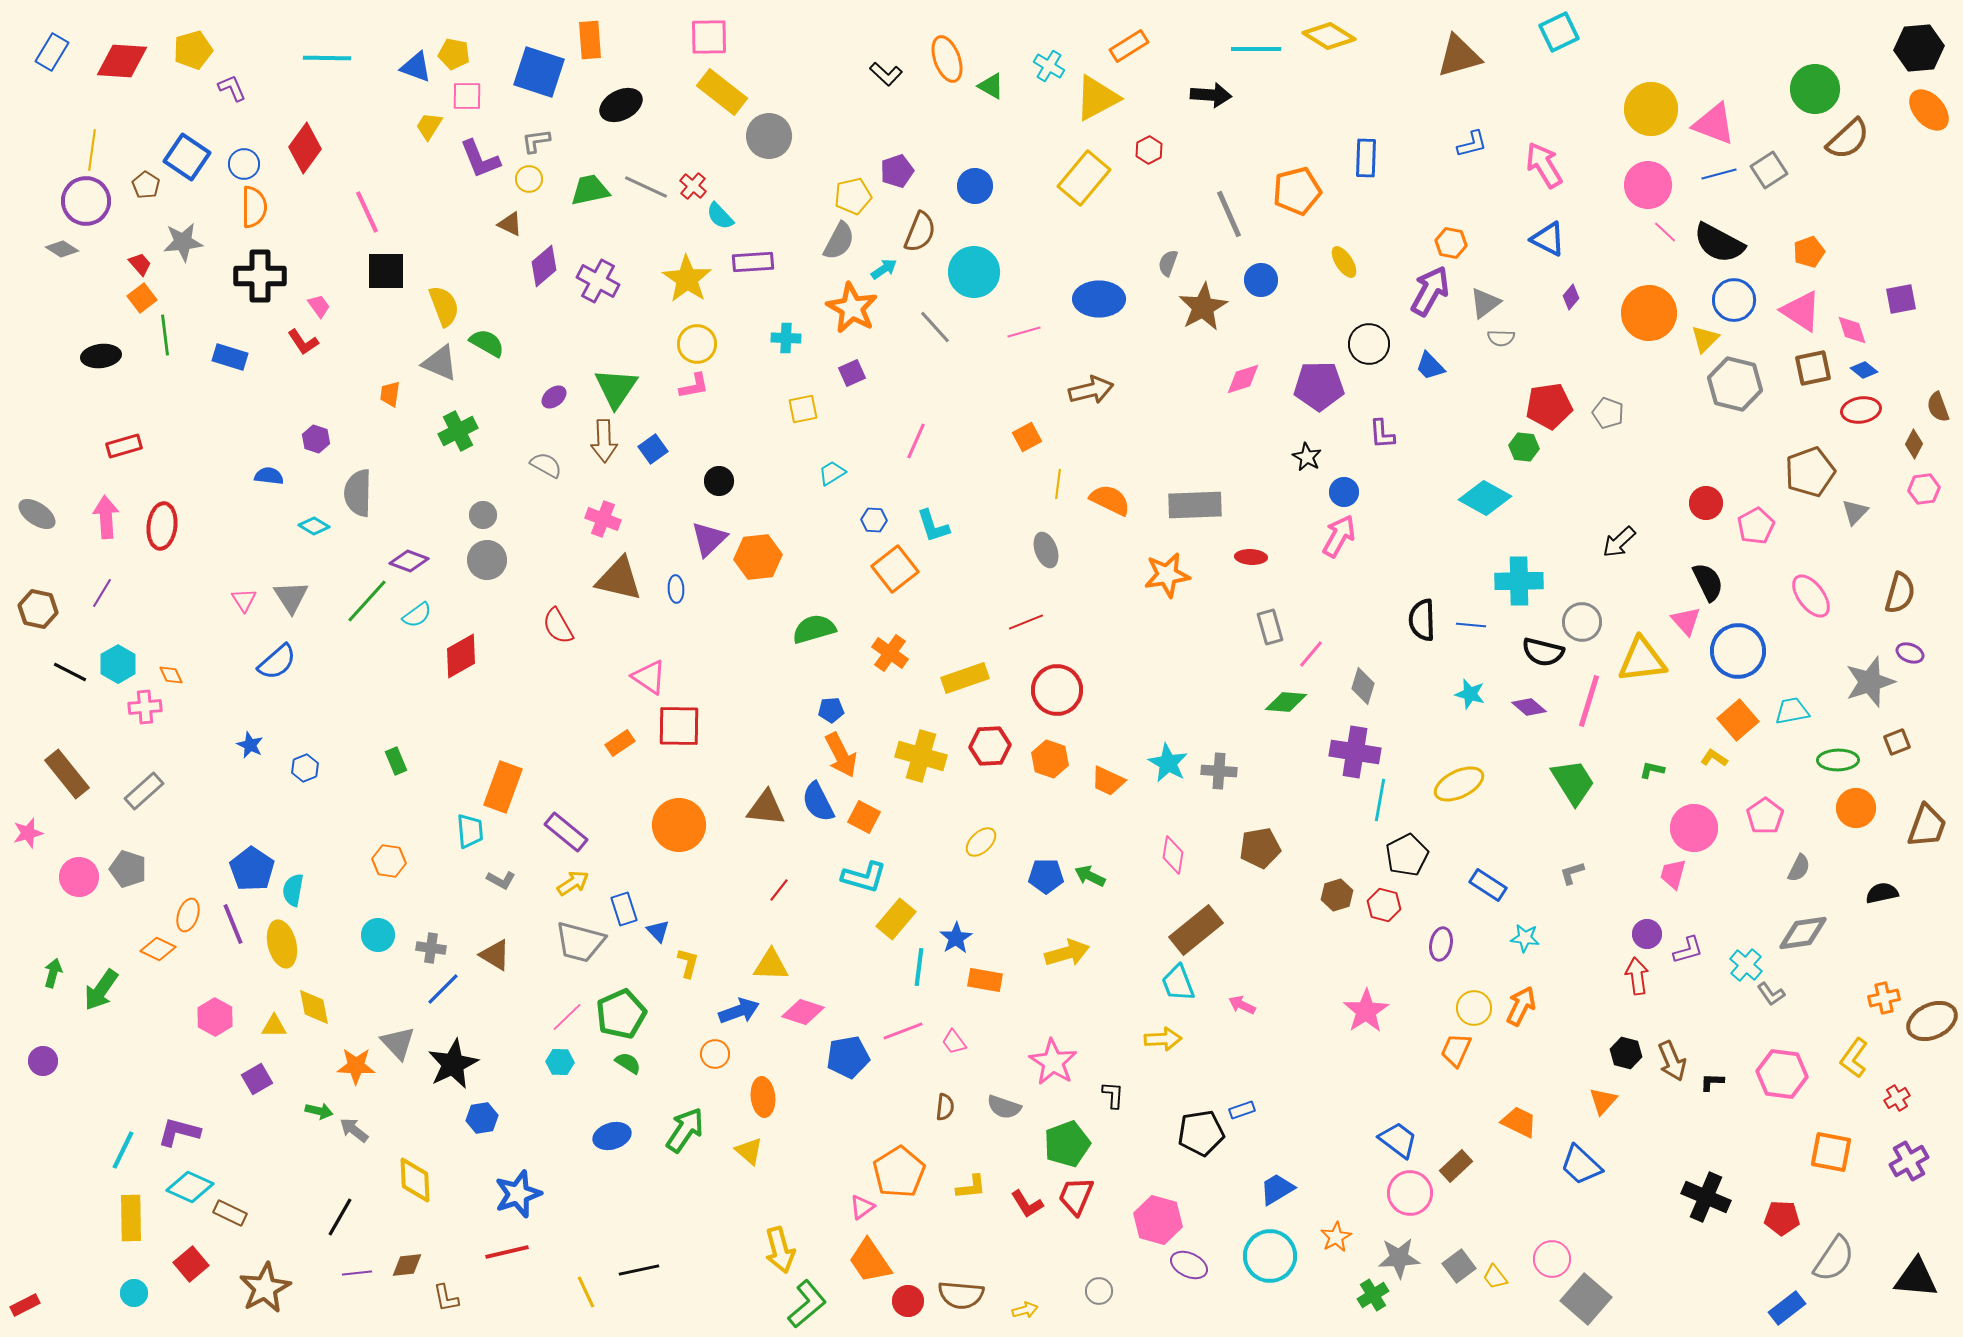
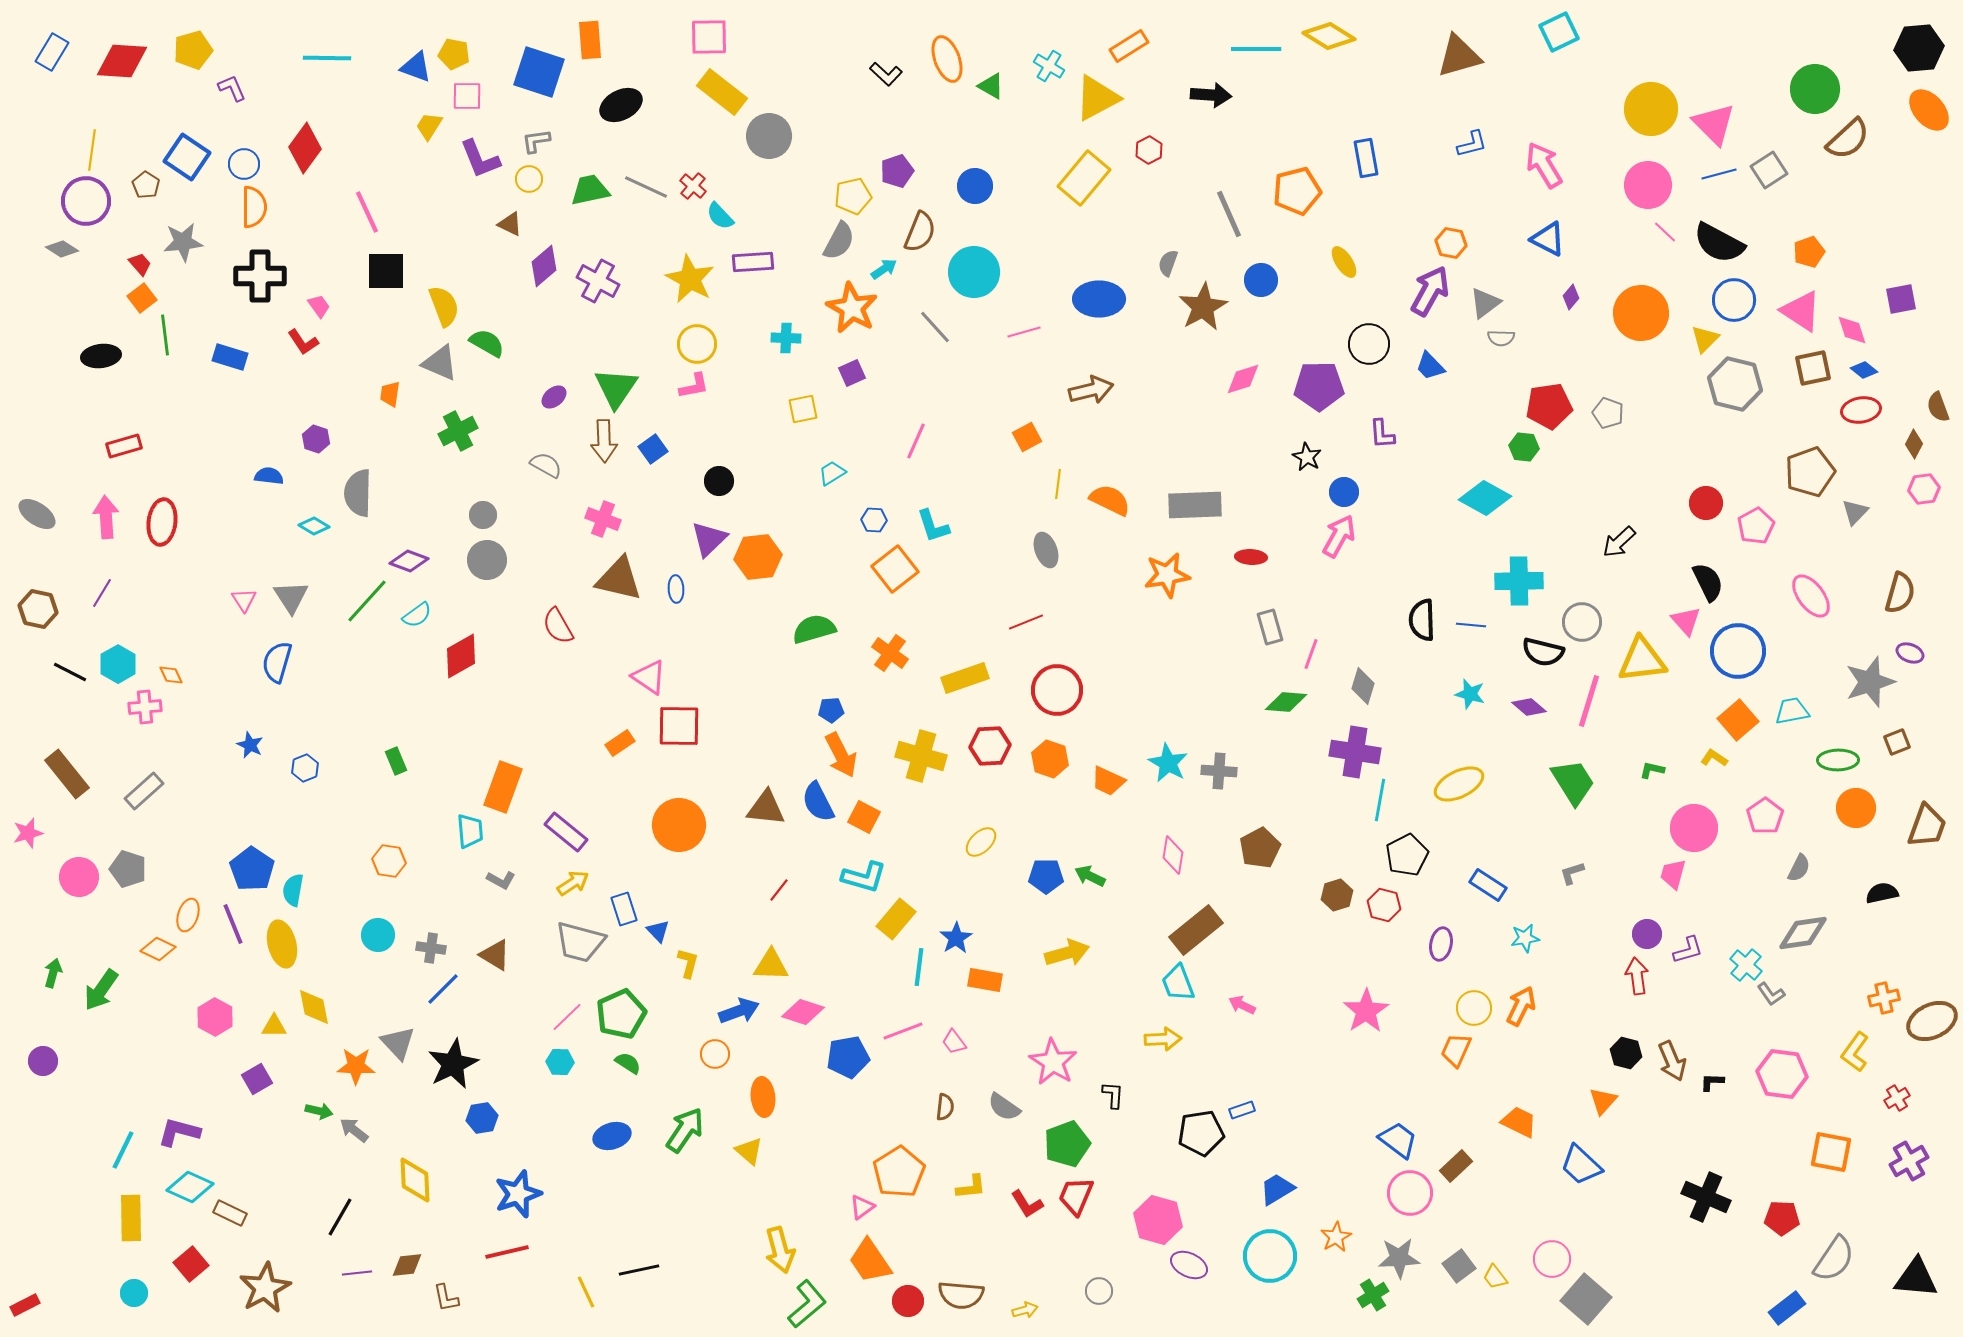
pink triangle at (1714, 124): rotated 24 degrees clockwise
blue rectangle at (1366, 158): rotated 12 degrees counterclockwise
yellow star at (687, 279): moved 3 px right; rotated 6 degrees counterclockwise
orange circle at (1649, 313): moved 8 px left
red ellipse at (162, 526): moved 4 px up
pink line at (1311, 654): rotated 20 degrees counterclockwise
blue semicircle at (277, 662): rotated 147 degrees clockwise
brown pentagon at (1260, 848): rotated 18 degrees counterclockwise
cyan star at (1525, 938): rotated 16 degrees counterclockwise
yellow L-shape at (1854, 1058): moved 1 px right, 6 px up
gray semicircle at (1004, 1107): rotated 16 degrees clockwise
